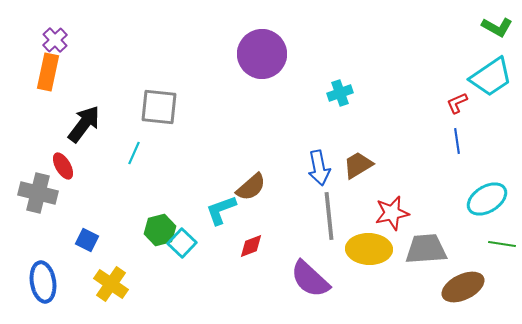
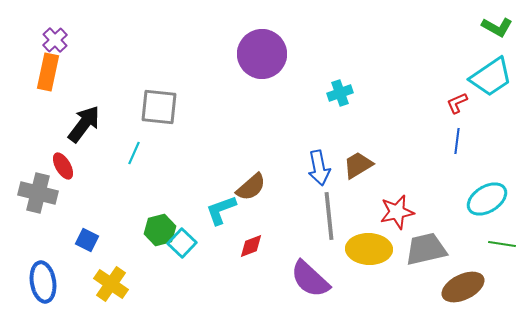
blue line: rotated 15 degrees clockwise
red star: moved 5 px right, 1 px up
gray trapezoid: rotated 9 degrees counterclockwise
